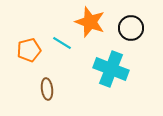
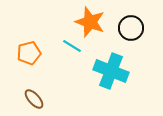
cyan line: moved 10 px right, 3 px down
orange pentagon: moved 3 px down
cyan cross: moved 2 px down
brown ellipse: moved 13 px left, 10 px down; rotated 35 degrees counterclockwise
